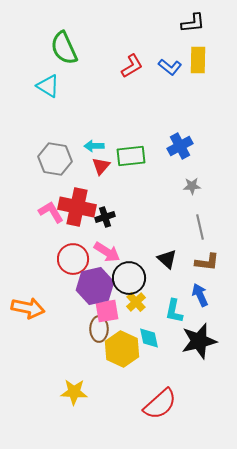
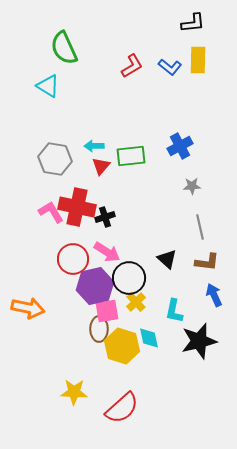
blue arrow: moved 14 px right
yellow hexagon: moved 3 px up; rotated 8 degrees counterclockwise
red semicircle: moved 38 px left, 4 px down
